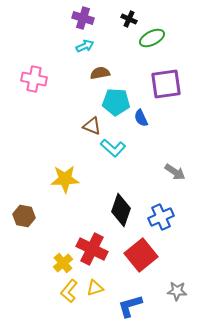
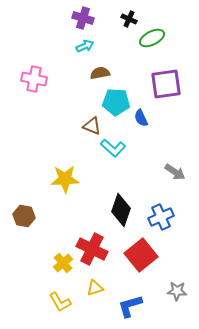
yellow L-shape: moved 9 px left, 11 px down; rotated 70 degrees counterclockwise
